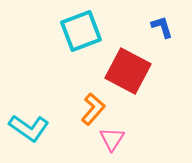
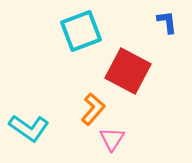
blue L-shape: moved 5 px right, 5 px up; rotated 10 degrees clockwise
